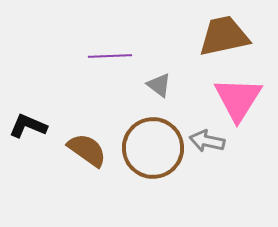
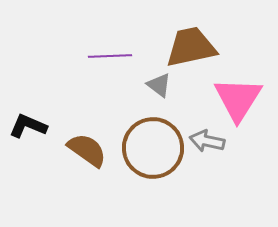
brown trapezoid: moved 33 px left, 11 px down
